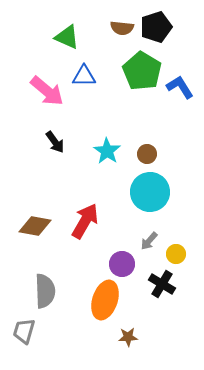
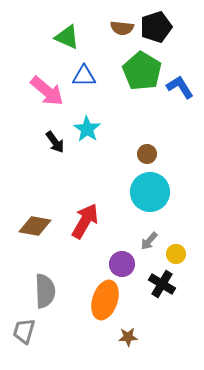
cyan star: moved 20 px left, 22 px up
